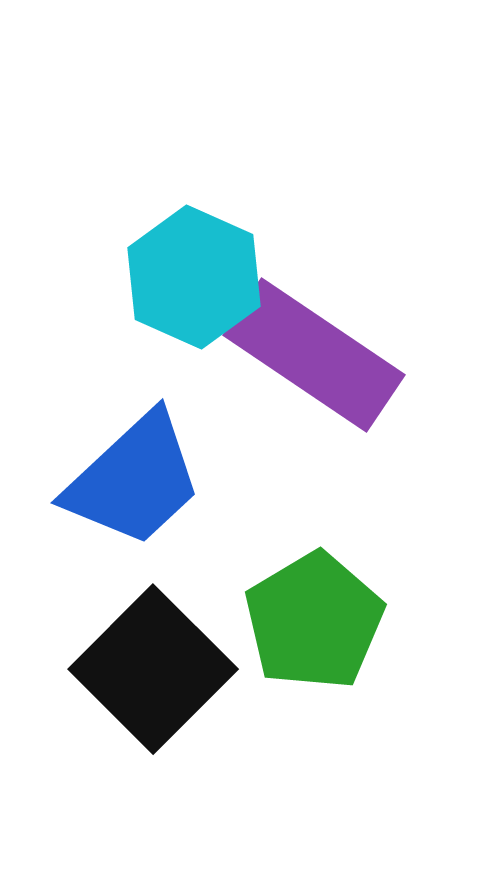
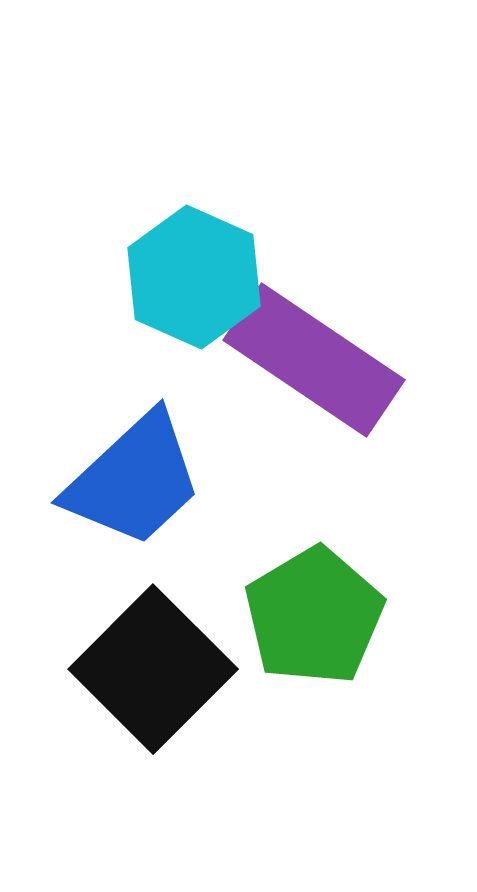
purple rectangle: moved 5 px down
green pentagon: moved 5 px up
